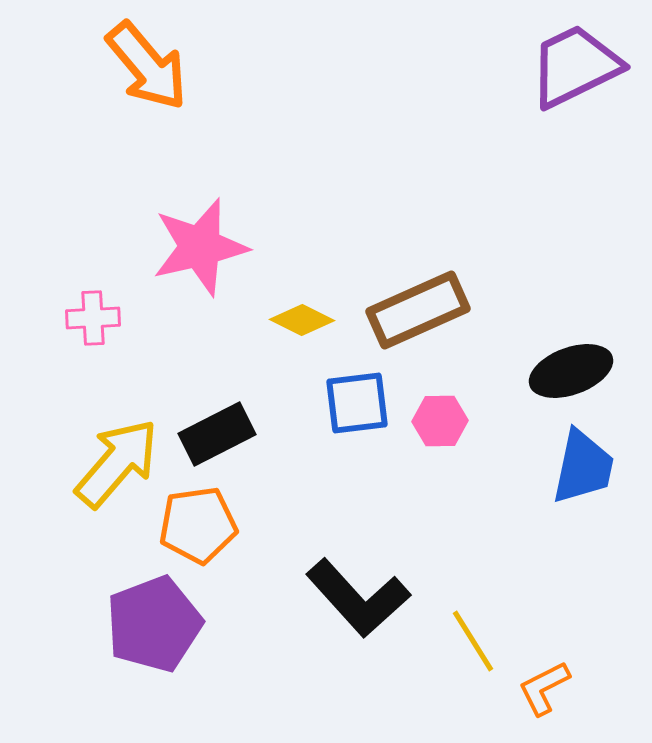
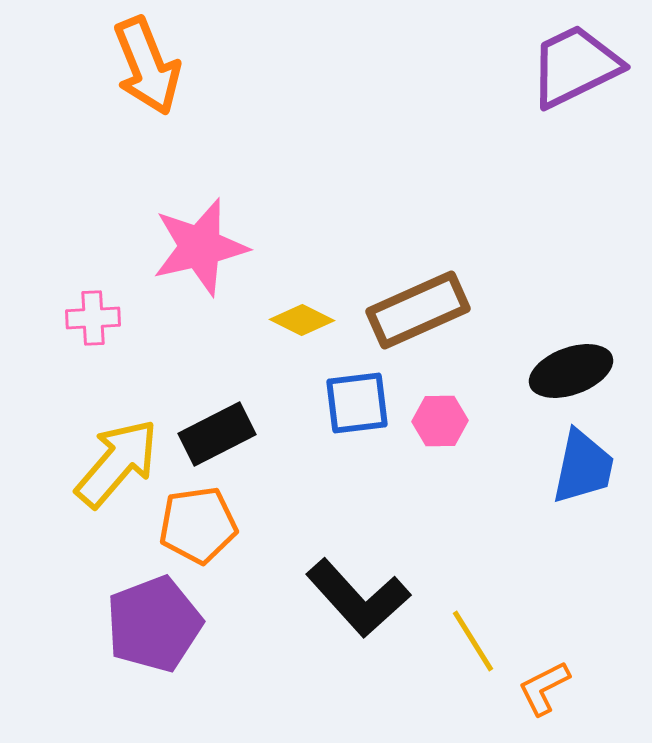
orange arrow: rotated 18 degrees clockwise
